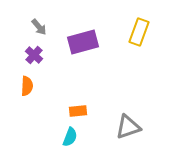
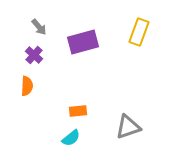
cyan semicircle: moved 1 px right, 1 px down; rotated 30 degrees clockwise
